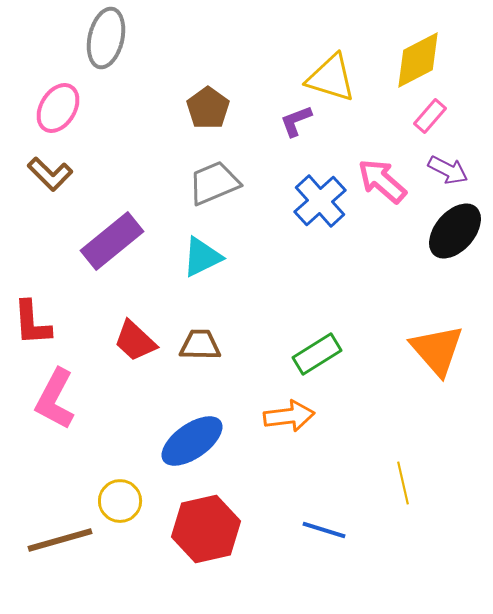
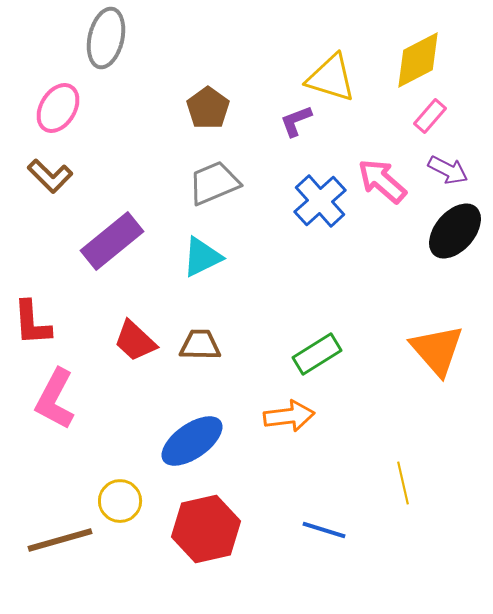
brown L-shape: moved 2 px down
